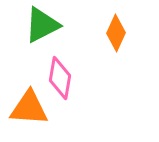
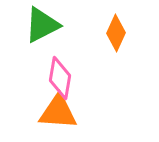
orange triangle: moved 29 px right, 4 px down
